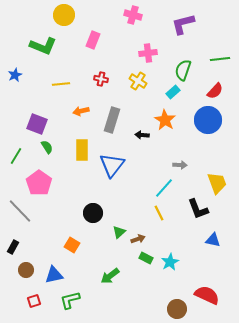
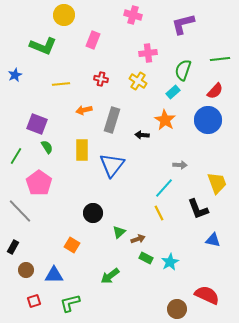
orange arrow at (81, 111): moved 3 px right, 1 px up
blue triangle at (54, 275): rotated 12 degrees clockwise
green L-shape at (70, 300): moved 3 px down
